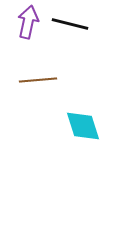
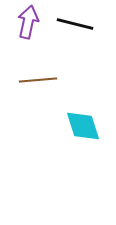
black line: moved 5 px right
